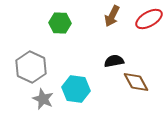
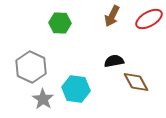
gray star: rotated 10 degrees clockwise
